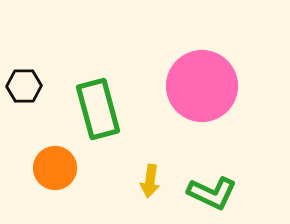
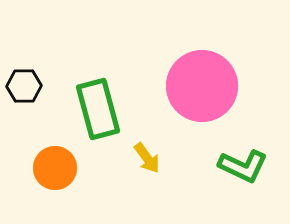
yellow arrow: moved 3 px left, 23 px up; rotated 44 degrees counterclockwise
green L-shape: moved 31 px right, 27 px up
